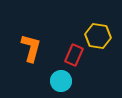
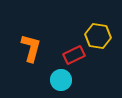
red rectangle: rotated 40 degrees clockwise
cyan circle: moved 1 px up
